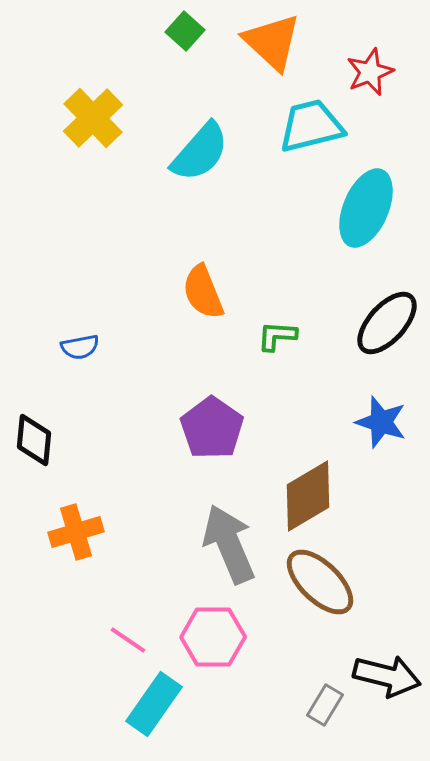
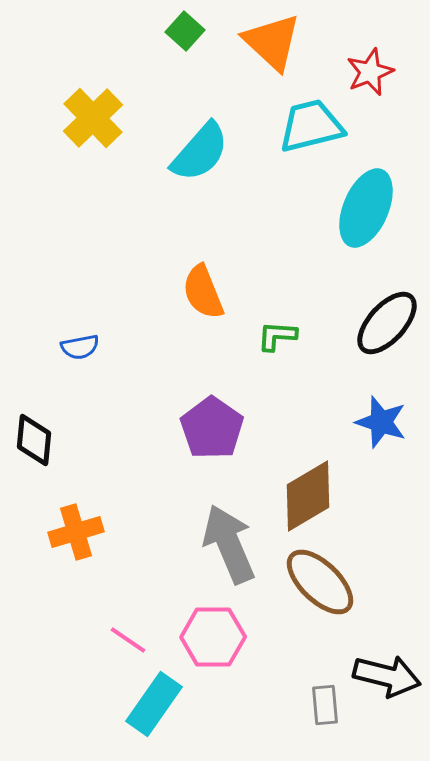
gray rectangle: rotated 36 degrees counterclockwise
